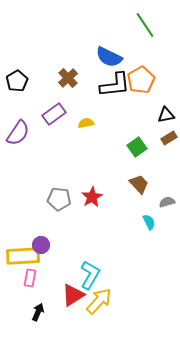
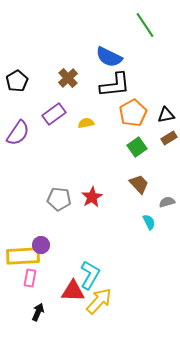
orange pentagon: moved 8 px left, 33 px down
red triangle: moved 4 px up; rotated 35 degrees clockwise
